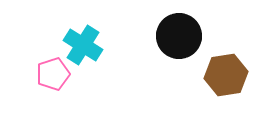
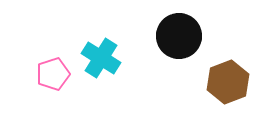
cyan cross: moved 18 px right, 13 px down
brown hexagon: moved 2 px right, 7 px down; rotated 12 degrees counterclockwise
